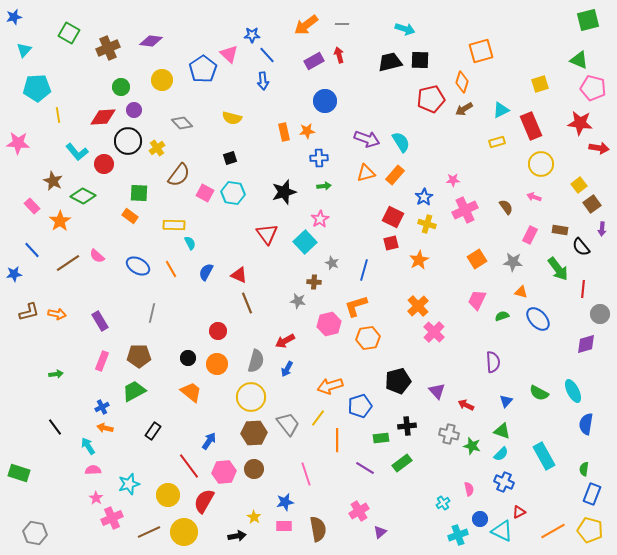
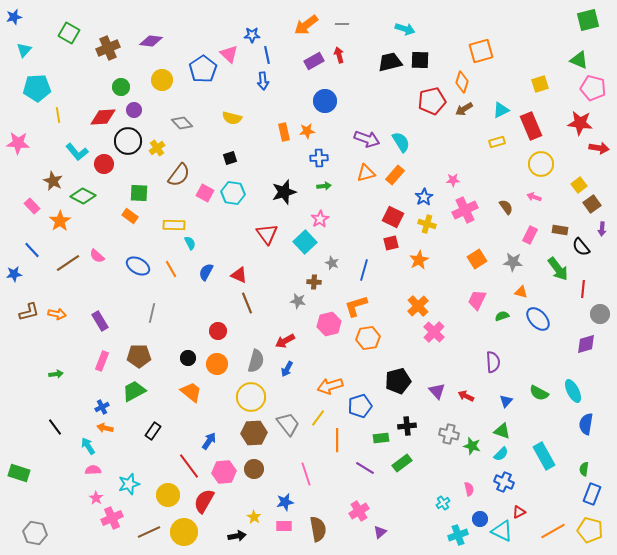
blue line at (267, 55): rotated 30 degrees clockwise
red pentagon at (431, 99): moved 1 px right, 2 px down
red arrow at (466, 405): moved 9 px up
